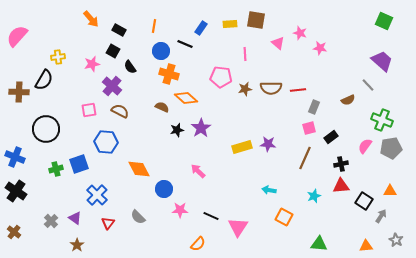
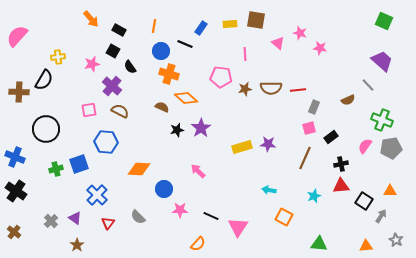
orange diamond at (139, 169): rotated 60 degrees counterclockwise
